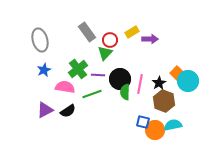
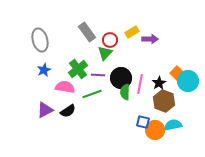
black circle: moved 1 px right, 1 px up
